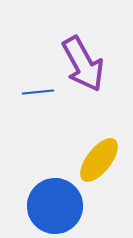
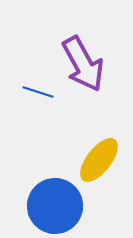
blue line: rotated 24 degrees clockwise
